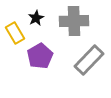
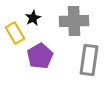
black star: moved 3 px left
gray rectangle: rotated 36 degrees counterclockwise
